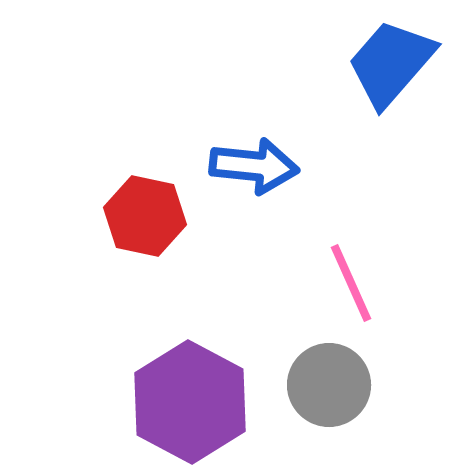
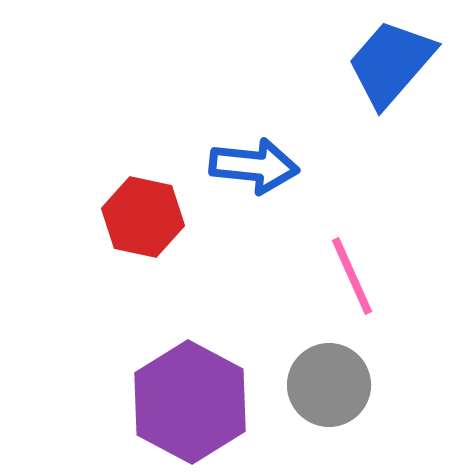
red hexagon: moved 2 px left, 1 px down
pink line: moved 1 px right, 7 px up
